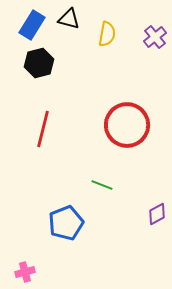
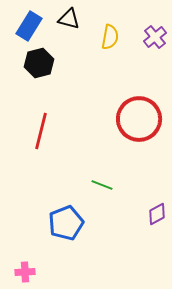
blue rectangle: moved 3 px left, 1 px down
yellow semicircle: moved 3 px right, 3 px down
red circle: moved 12 px right, 6 px up
red line: moved 2 px left, 2 px down
pink cross: rotated 12 degrees clockwise
